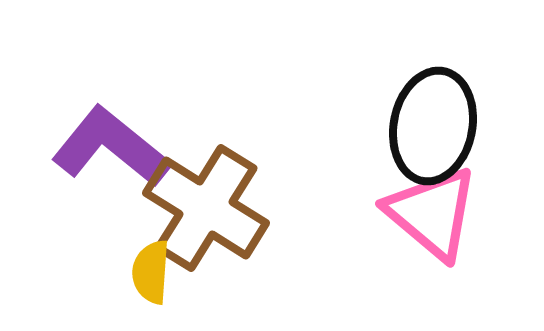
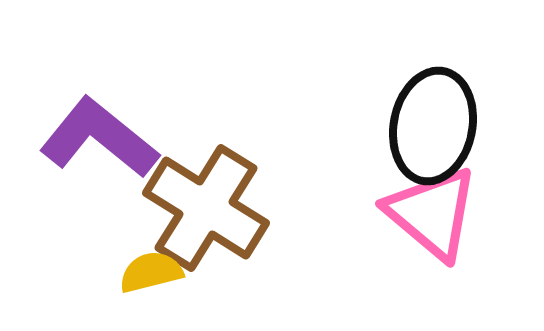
purple L-shape: moved 12 px left, 9 px up
yellow semicircle: rotated 72 degrees clockwise
